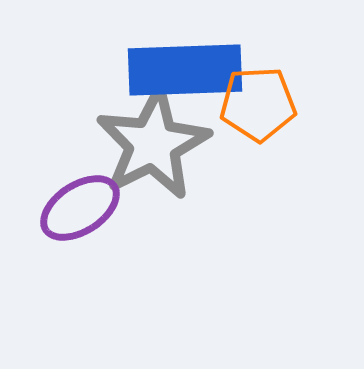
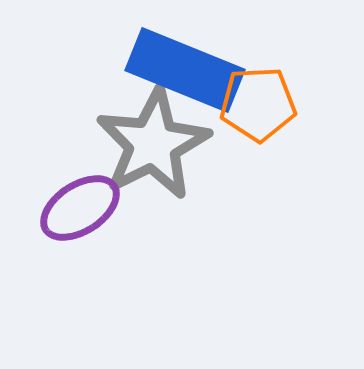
blue rectangle: rotated 24 degrees clockwise
